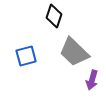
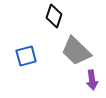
gray trapezoid: moved 2 px right, 1 px up
purple arrow: rotated 24 degrees counterclockwise
